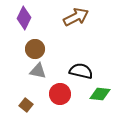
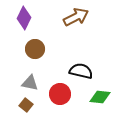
gray triangle: moved 8 px left, 12 px down
green diamond: moved 3 px down
